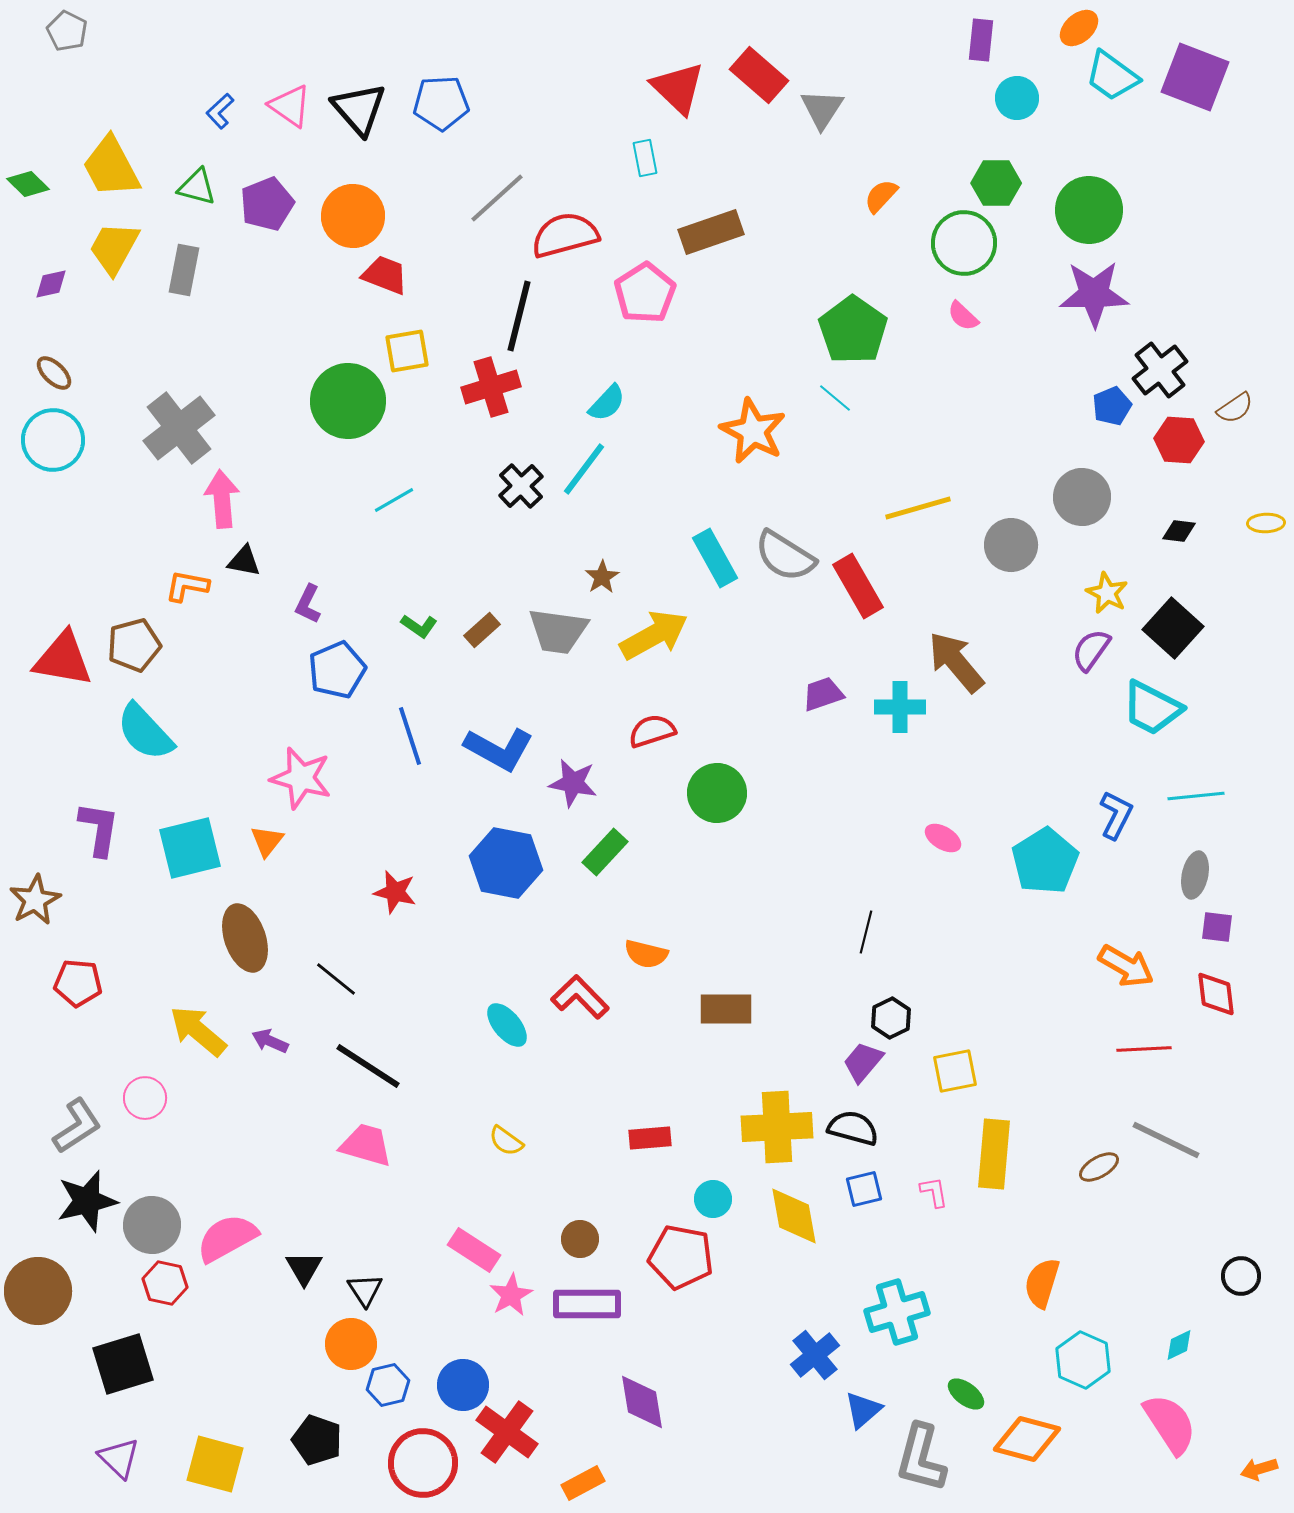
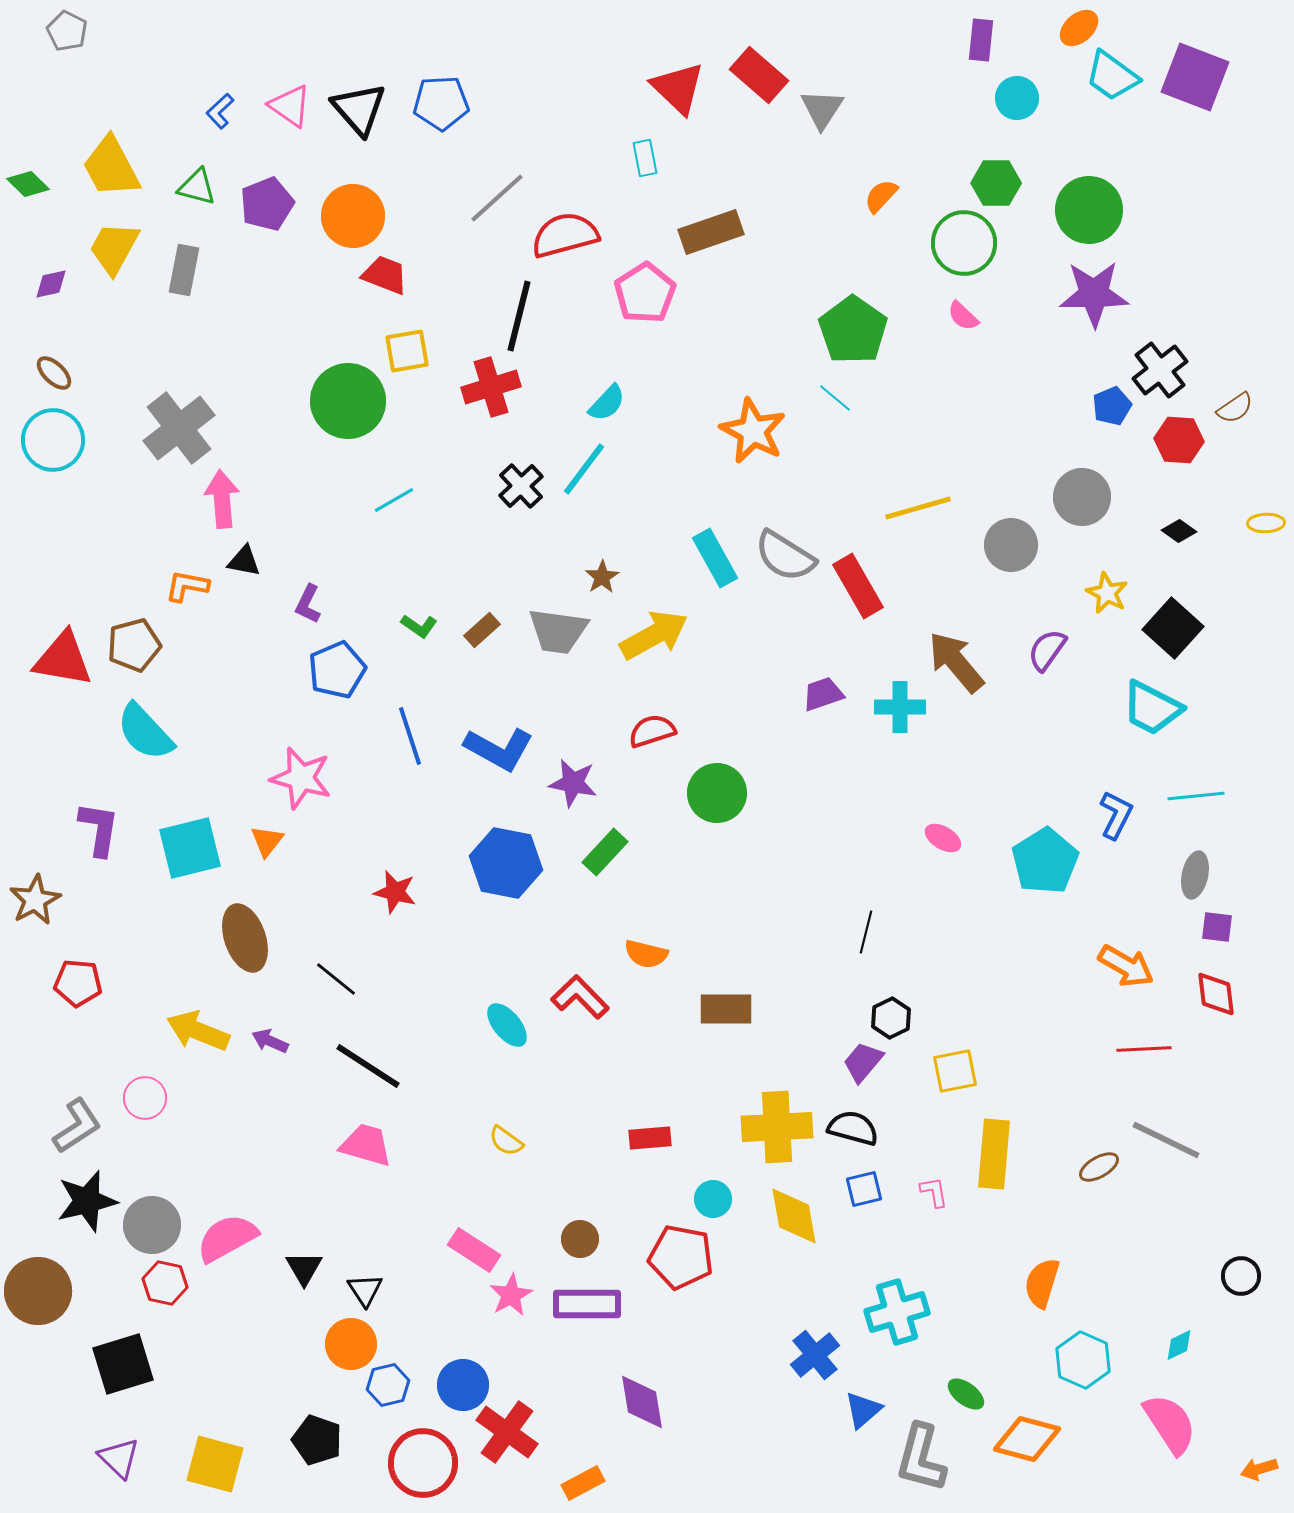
black diamond at (1179, 531): rotated 28 degrees clockwise
purple semicircle at (1091, 650): moved 44 px left
yellow arrow at (198, 1031): rotated 18 degrees counterclockwise
